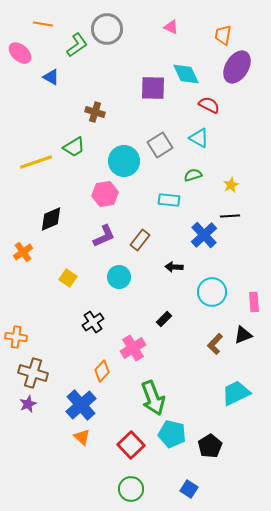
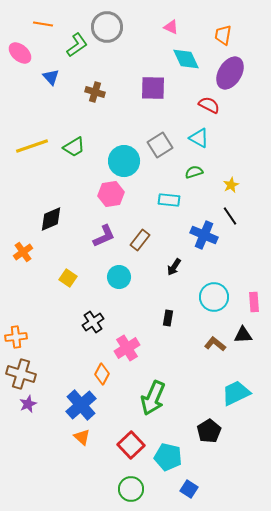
gray circle at (107, 29): moved 2 px up
purple ellipse at (237, 67): moved 7 px left, 6 px down
cyan diamond at (186, 74): moved 15 px up
blue triangle at (51, 77): rotated 18 degrees clockwise
brown cross at (95, 112): moved 20 px up
yellow line at (36, 162): moved 4 px left, 16 px up
green semicircle at (193, 175): moved 1 px right, 3 px up
pink hexagon at (105, 194): moved 6 px right
black line at (230, 216): rotated 60 degrees clockwise
blue cross at (204, 235): rotated 24 degrees counterclockwise
black arrow at (174, 267): rotated 60 degrees counterclockwise
cyan circle at (212, 292): moved 2 px right, 5 px down
black rectangle at (164, 319): moved 4 px right, 1 px up; rotated 35 degrees counterclockwise
black triangle at (243, 335): rotated 18 degrees clockwise
orange cross at (16, 337): rotated 15 degrees counterclockwise
brown L-shape at (215, 344): rotated 85 degrees clockwise
pink cross at (133, 348): moved 6 px left
orange diamond at (102, 371): moved 3 px down; rotated 15 degrees counterclockwise
brown cross at (33, 373): moved 12 px left, 1 px down
green arrow at (153, 398): rotated 44 degrees clockwise
cyan pentagon at (172, 434): moved 4 px left, 23 px down
black pentagon at (210, 446): moved 1 px left, 15 px up
